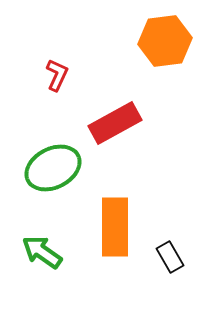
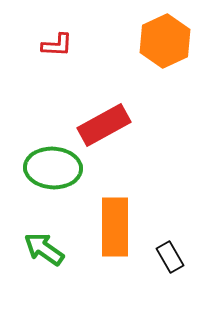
orange hexagon: rotated 18 degrees counterclockwise
red L-shape: moved 30 px up; rotated 68 degrees clockwise
red rectangle: moved 11 px left, 2 px down
green ellipse: rotated 30 degrees clockwise
green arrow: moved 2 px right, 3 px up
